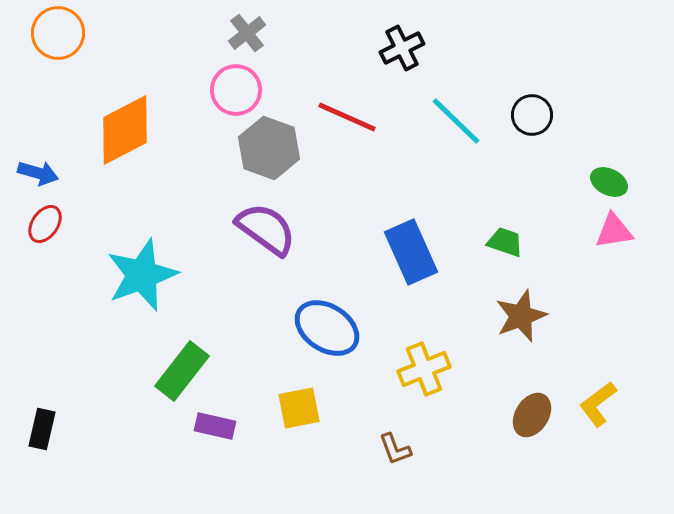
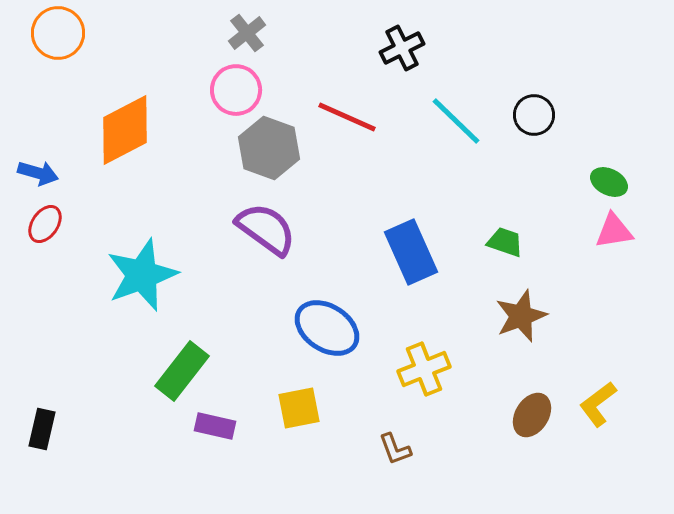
black circle: moved 2 px right
